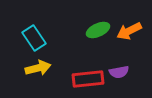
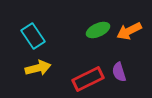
cyan rectangle: moved 1 px left, 2 px up
purple semicircle: rotated 84 degrees clockwise
red rectangle: rotated 20 degrees counterclockwise
